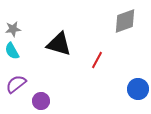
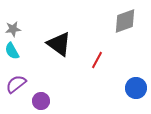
black triangle: rotated 20 degrees clockwise
blue circle: moved 2 px left, 1 px up
